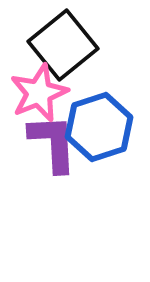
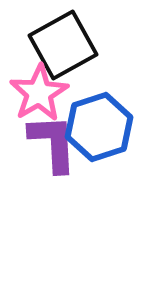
black square: rotated 10 degrees clockwise
pink star: rotated 8 degrees counterclockwise
